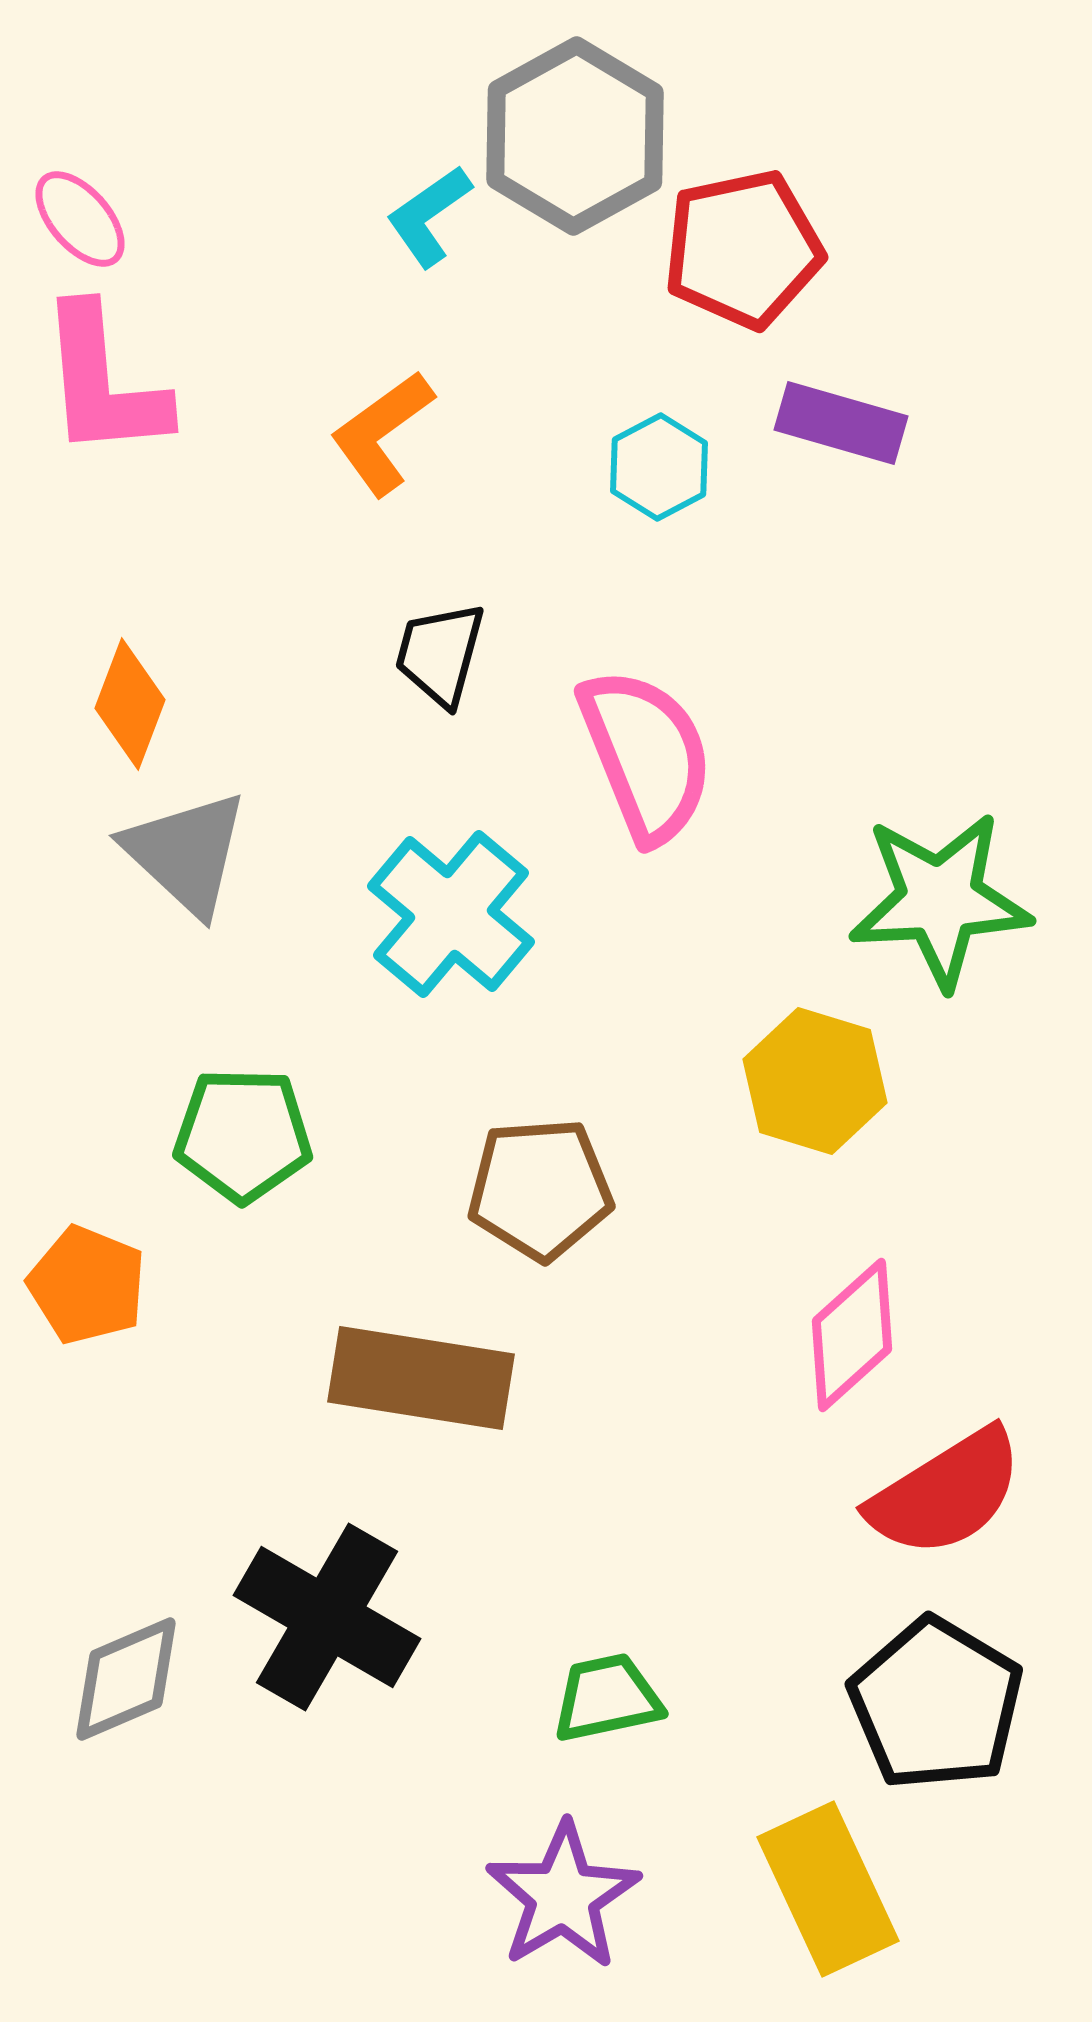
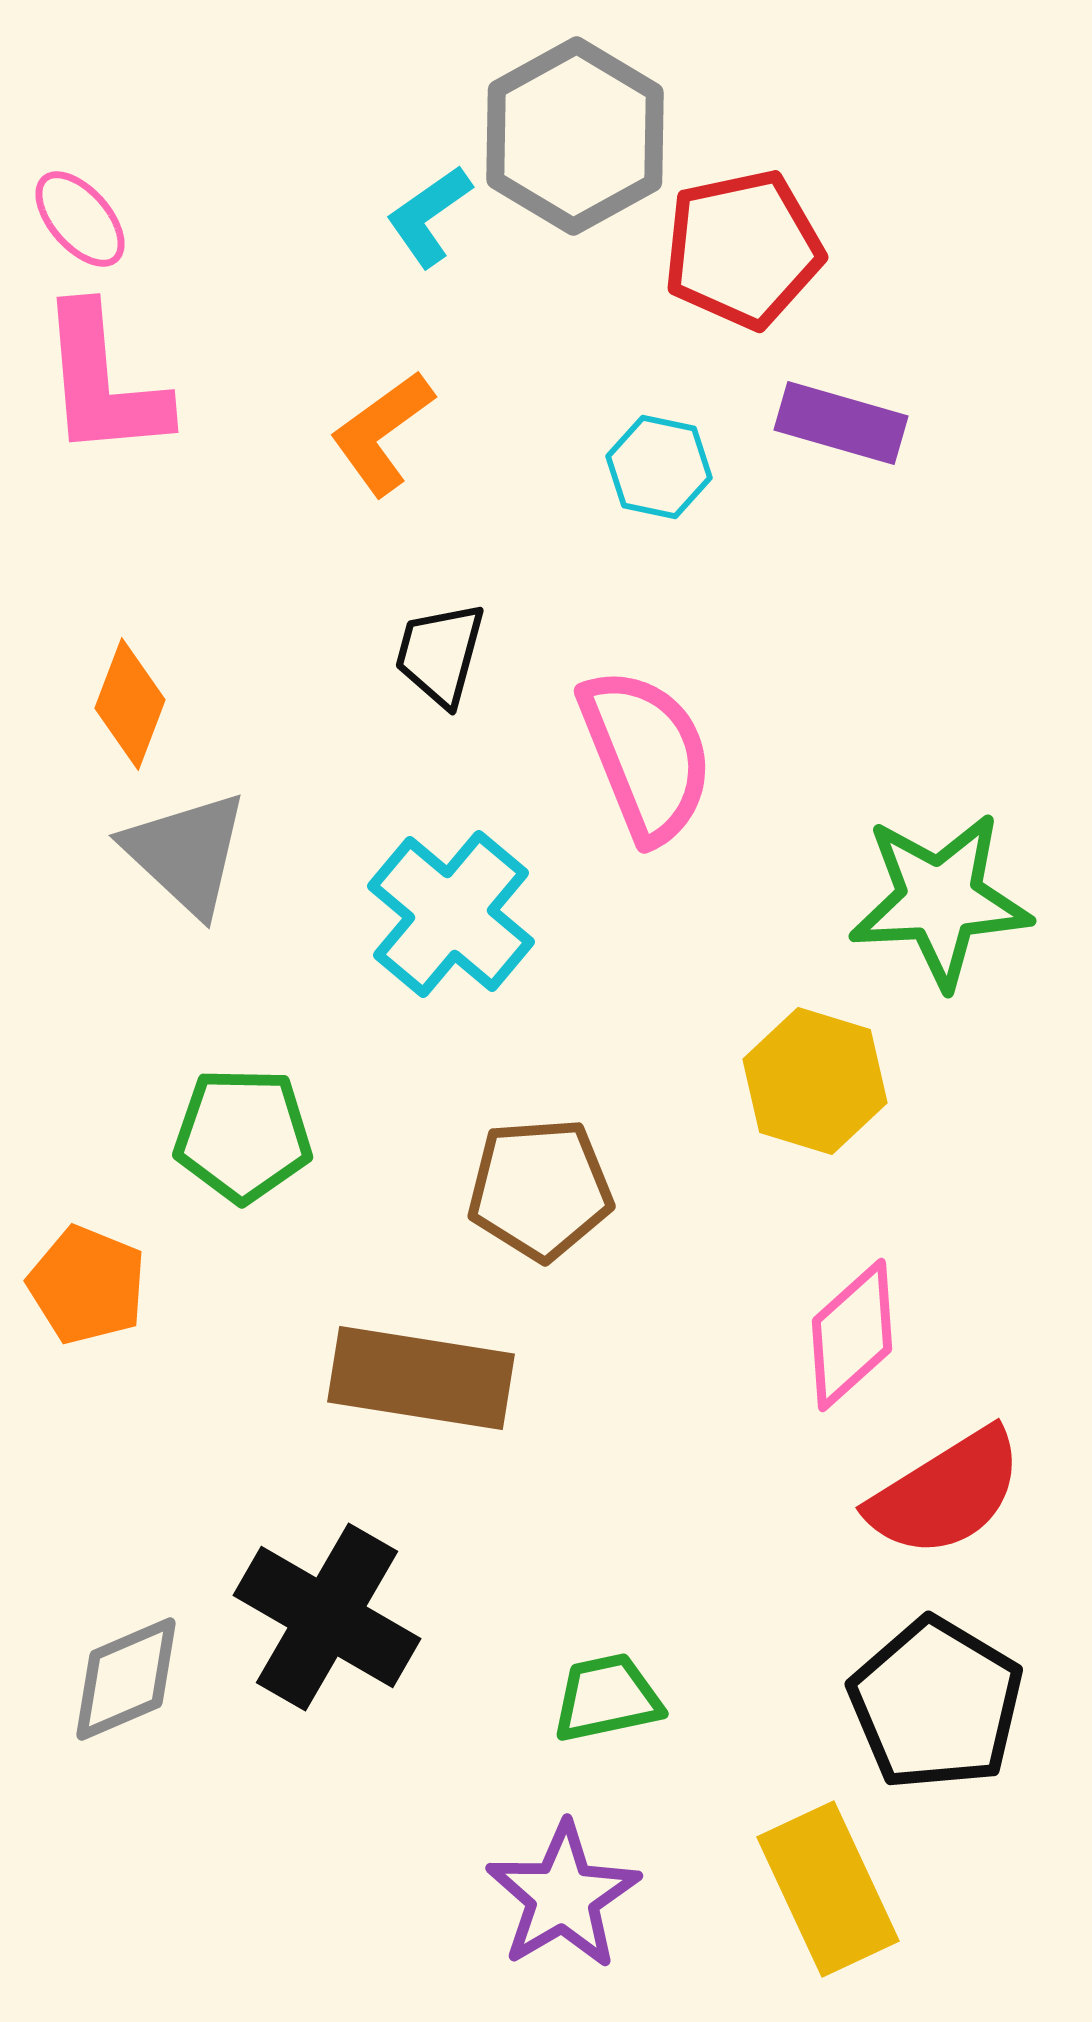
cyan hexagon: rotated 20 degrees counterclockwise
